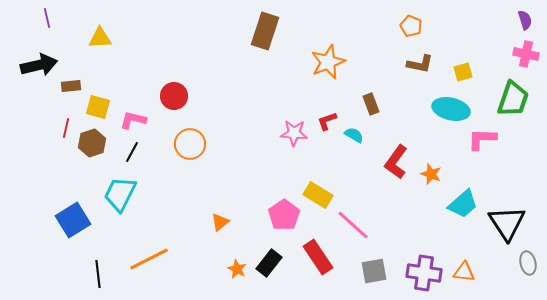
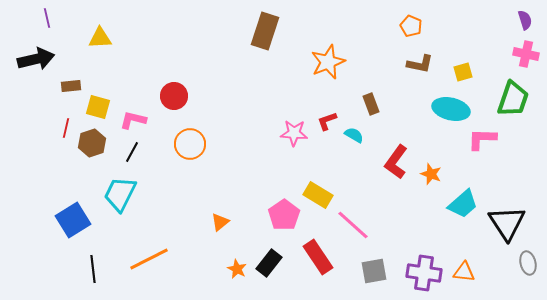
black arrow at (39, 65): moved 3 px left, 6 px up
black line at (98, 274): moved 5 px left, 5 px up
